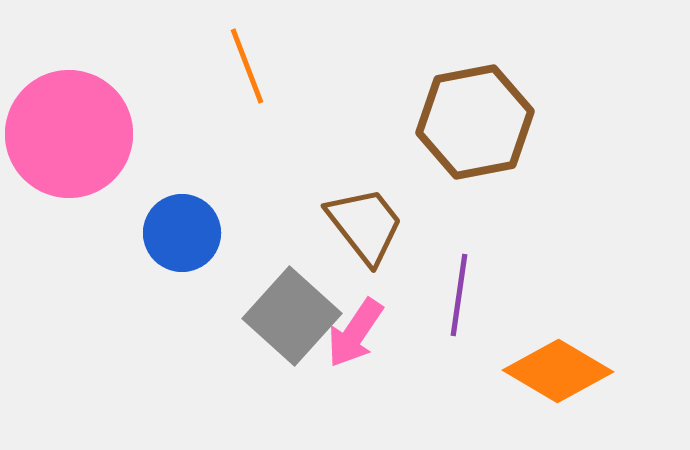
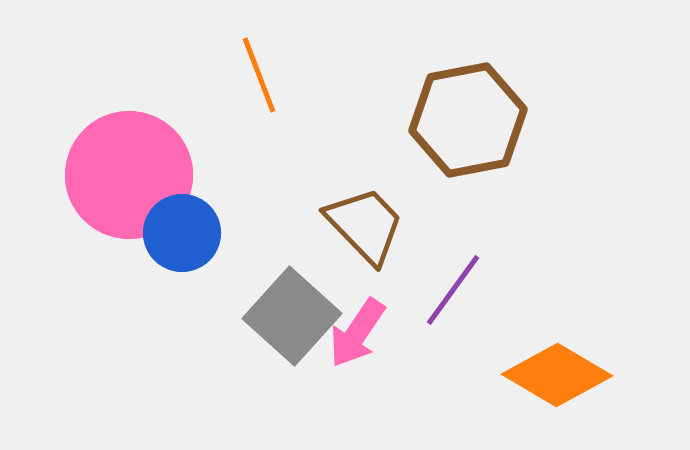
orange line: moved 12 px right, 9 px down
brown hexagon: moved 7 px left, 2 px up
pink circle: moved 60 px right, 41 px down
brown trapezoid: rotated 6 degrees counterclockwise
purple line: moved 6 px left, 5 px up; rotated 28 degrees clockwise
pink arrow: moved 2 px right
orange diamond: moved 1 px left, 4 px down
